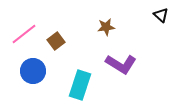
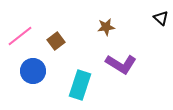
black triangle: moved 3 px down
pink line: moved 4 px left, 2 px down
